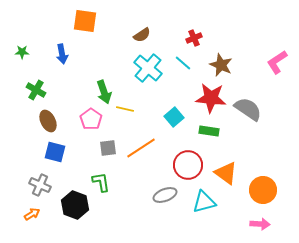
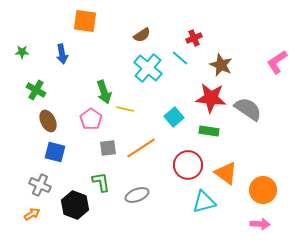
cyan line: moved 3 px left, 5 px up
gray ellipse: moved 28 px left
